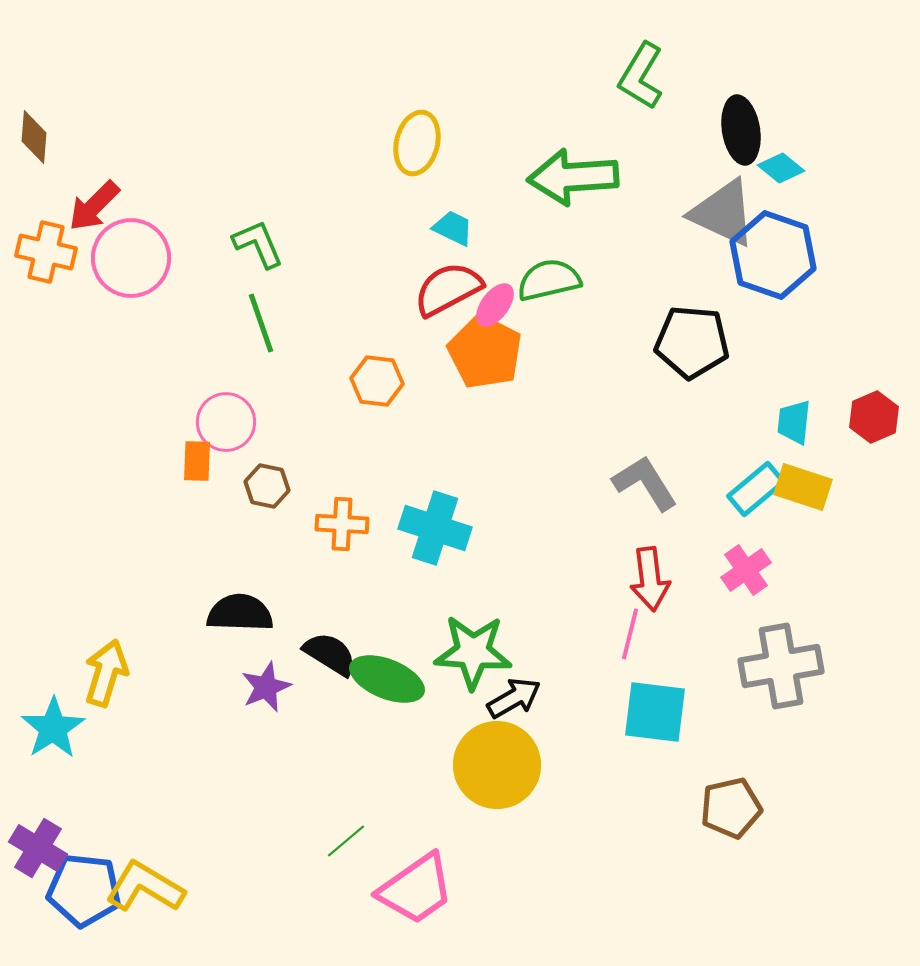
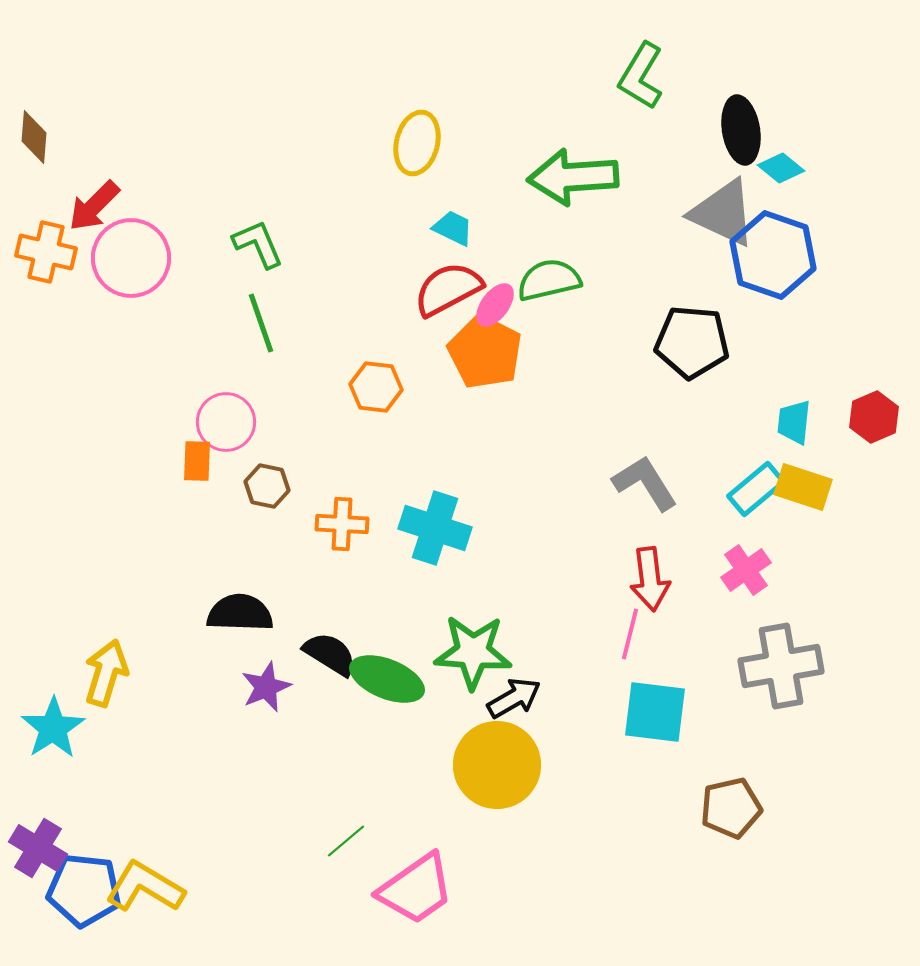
orange hexagon at (377, 381): moved 1 px left, 6 px down
